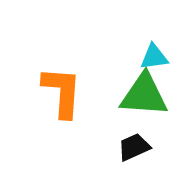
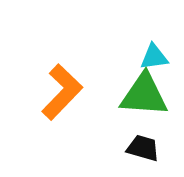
orange L-shape: rotated 40 degrees clockwise
black trapezoid: moved 9 px right, 1 px down; rotated 40 degrees clockwise
